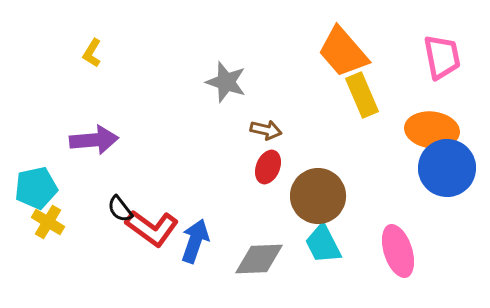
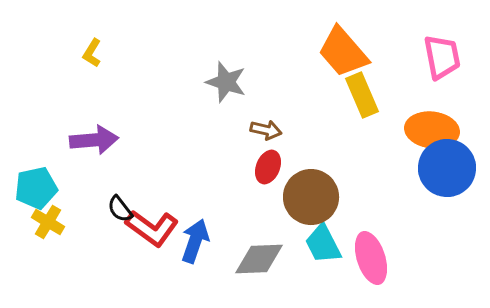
brown circle: moved 7 px left, 1 px down
pink ellipse: moved 27 px left, 7 px down
